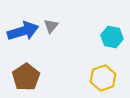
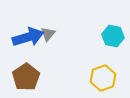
gray triangle: moved 3 px left, 8 px down
blue arrow: moved 5 px right, 6 px down
cyan hexagon: moved 1 px right, 1 px up
